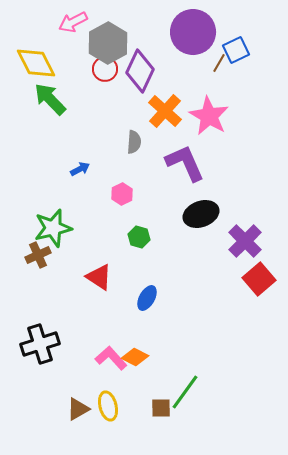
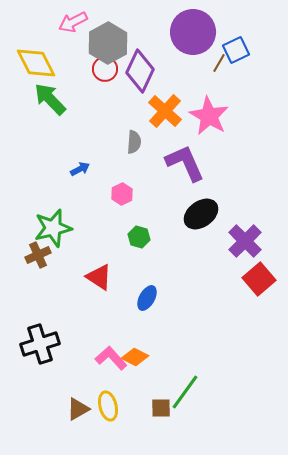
black ellipse: rotated 16 degrees counterclockwise
